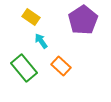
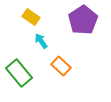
green rectangle: moved 5 px left, 5 px down
